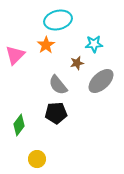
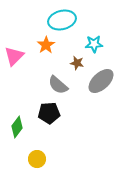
cyan ellipse: moved 4 px right
pink triangle: moved 1 px left, 1 px down
brown star: rotated 24 degrees clockwise
gray semicircle: rotated 10 degrees counterclockwise
black pentagon: moved 7 px left
green diamond: moved 2 px left, 2 px down
